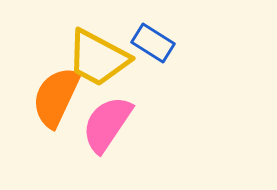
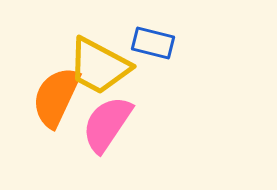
blue rectangle: rotated 18 degrees counterclockwise
yellow trapezoid: moved 1 px right, 8 px down
